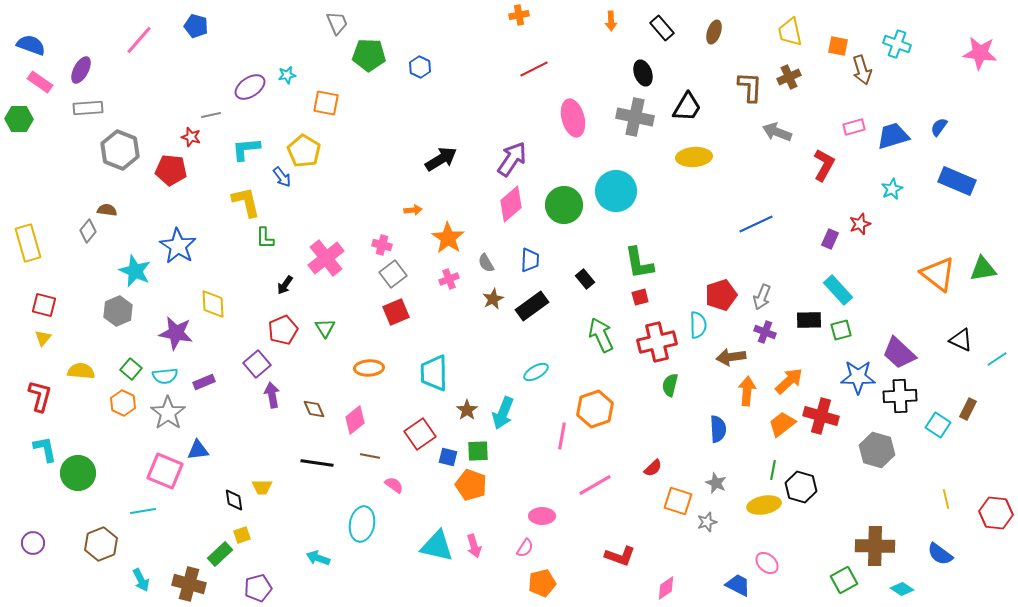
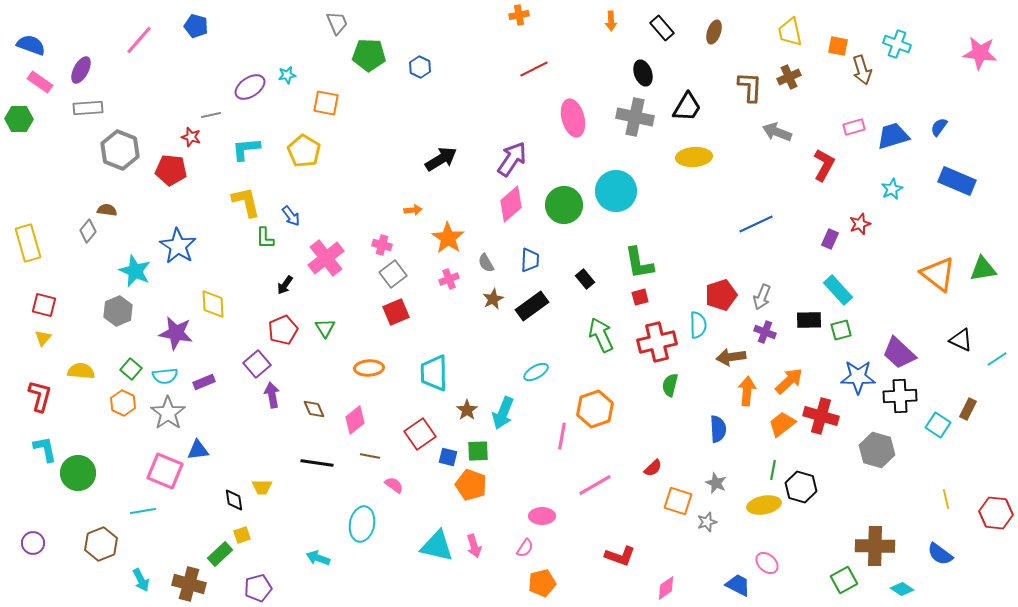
blue arrow at (282, 177): moved 9 px right, 39 px down
